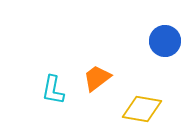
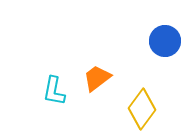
cyan L-shape: moved 1 px right, 1 px down
yellow diamond: rotated 63 degrees counterclockwise
